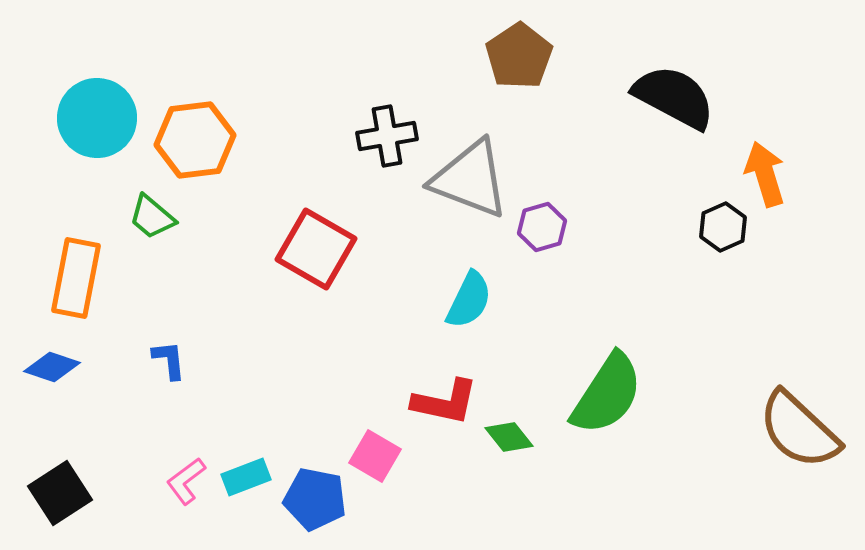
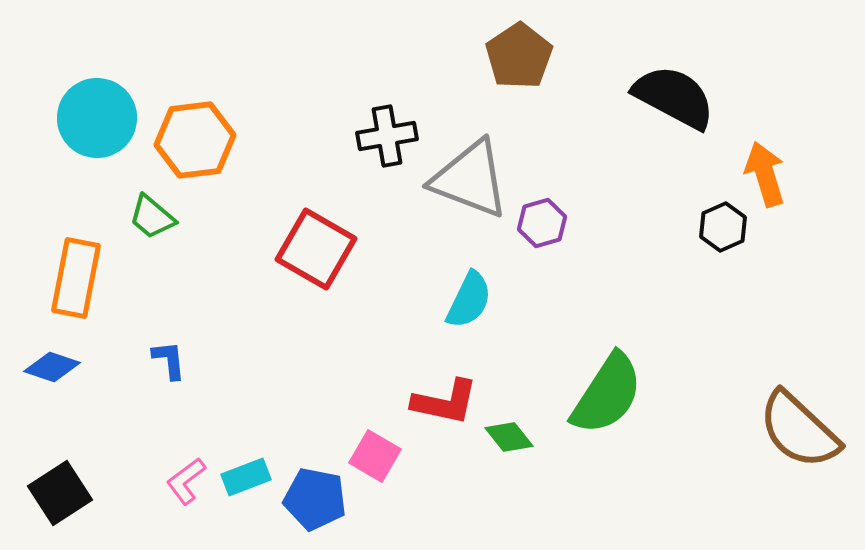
purple hexagon: moved 4 px up
